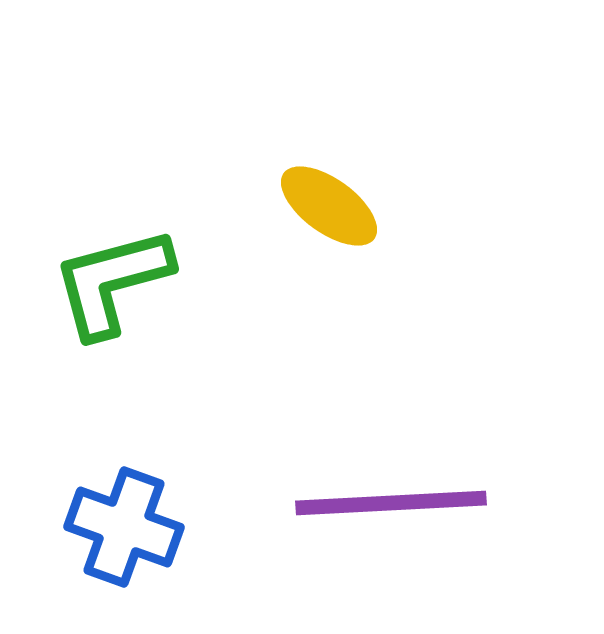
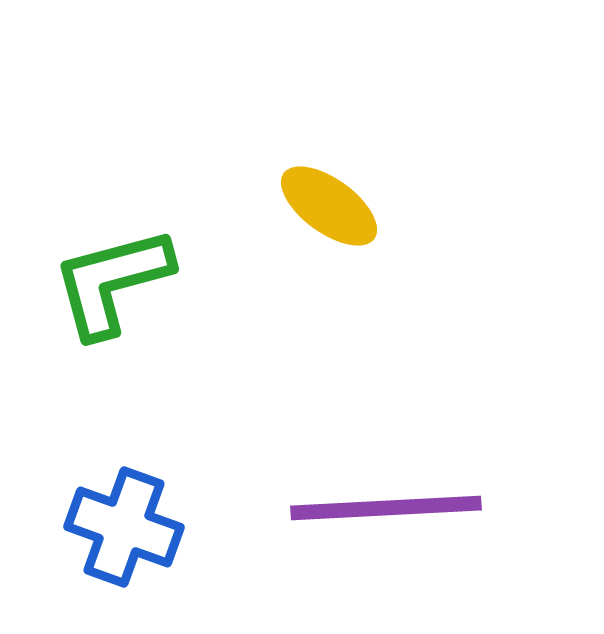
purple line: moved 5 px left, 5 px down
